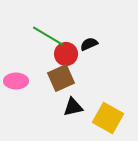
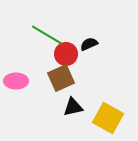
green line: moved 1 px left, 1 px up
